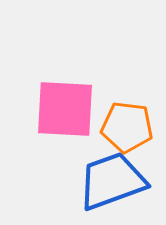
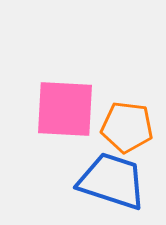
blue trapezoid: rotated 38 degrees clockwise
